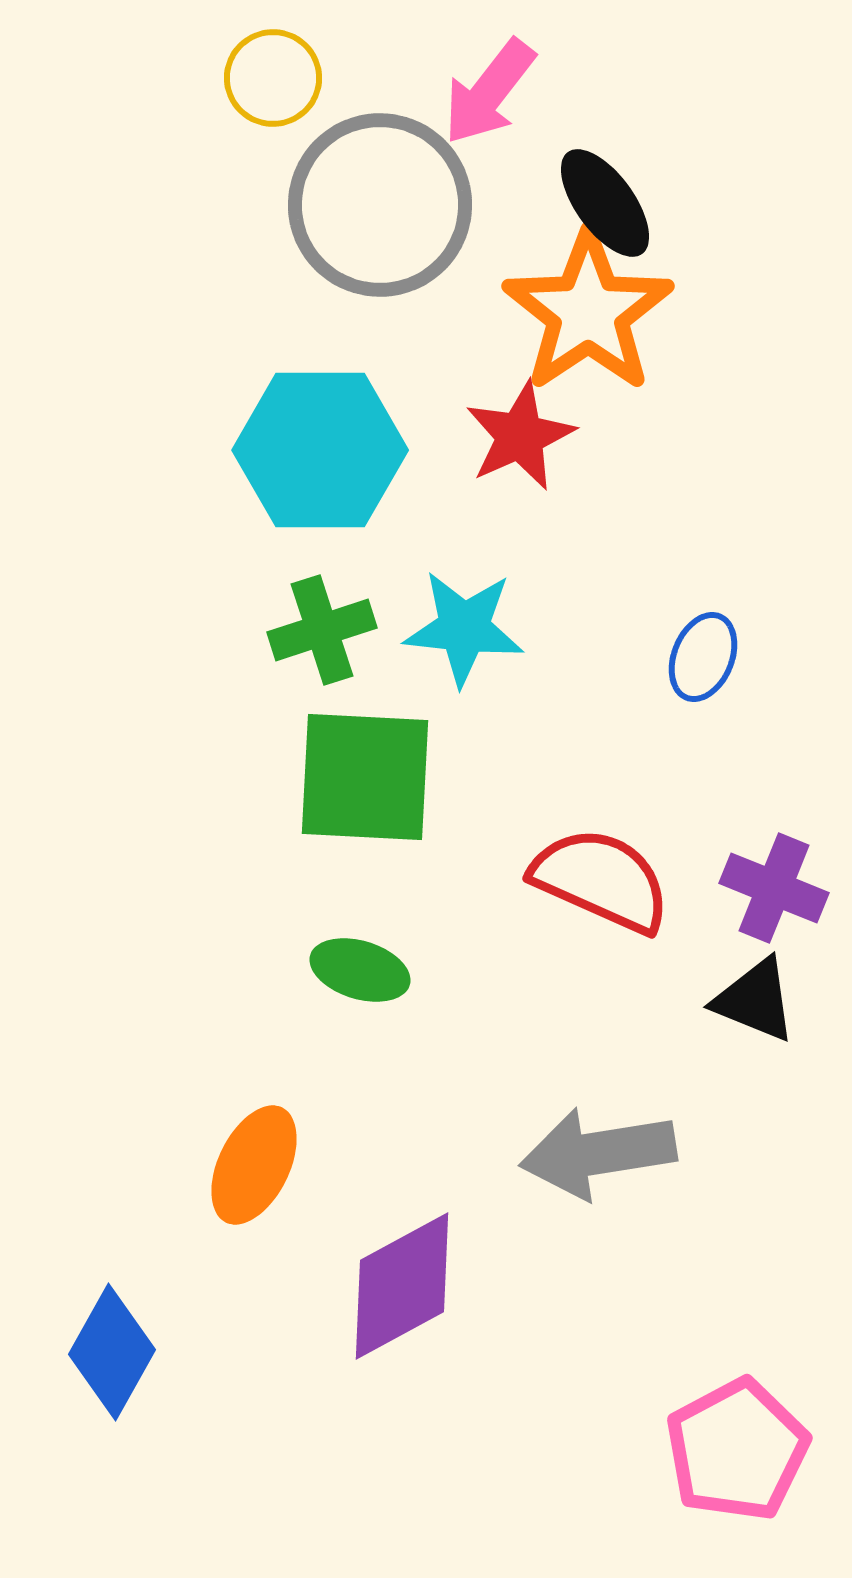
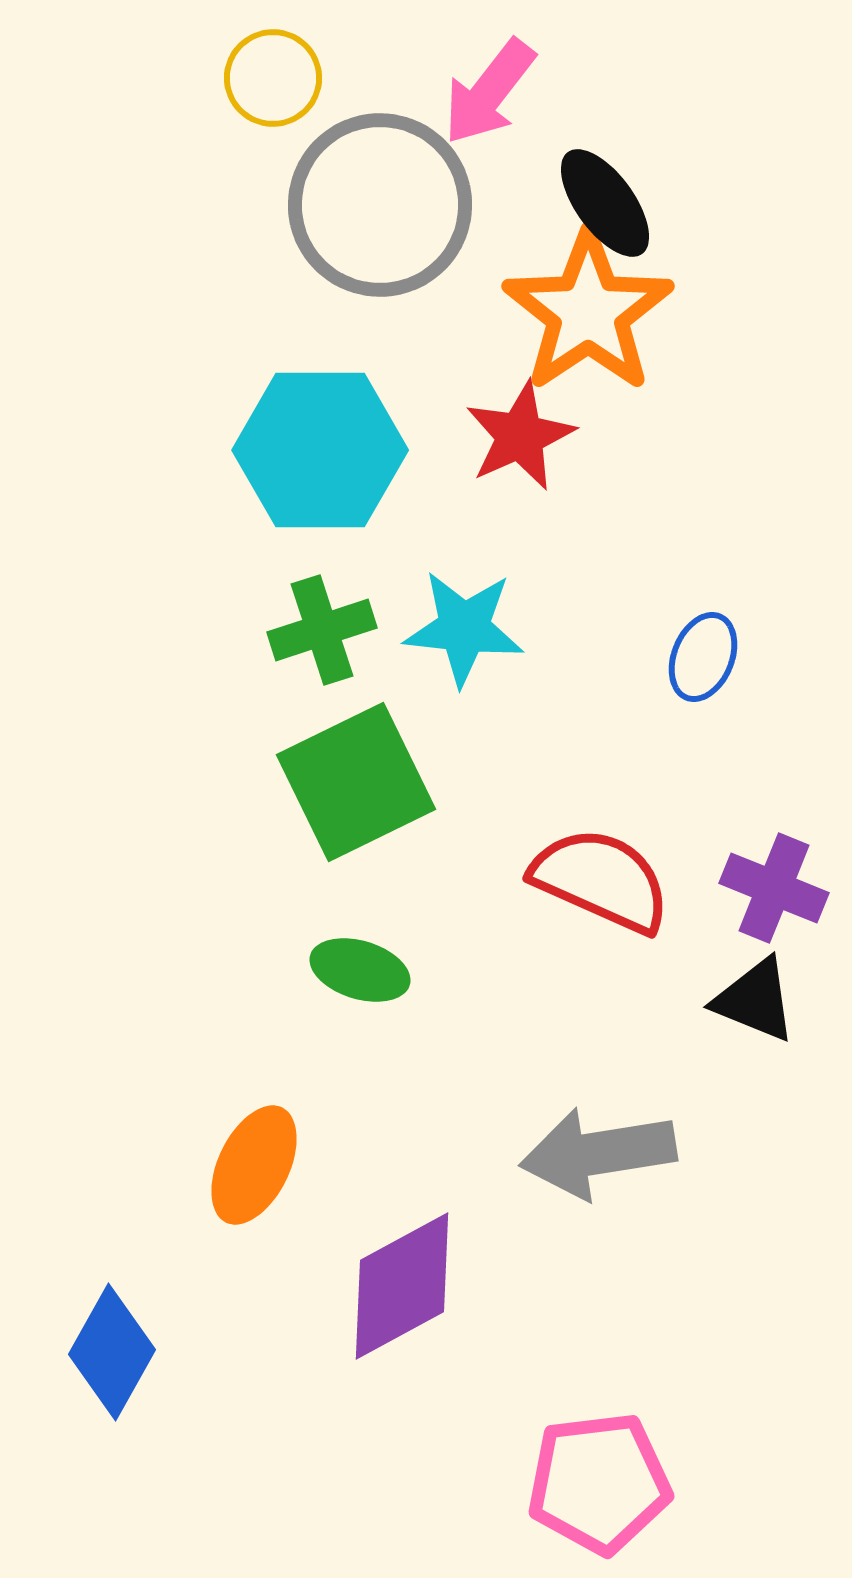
green square: moved 9 px left, 5 px down; rotated 29 degrees counterclockwise
pink pentagon: moved 138 px left, 33 px down; rotated 21 degrees clockwise
